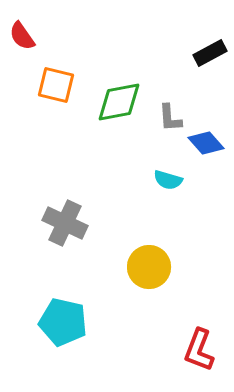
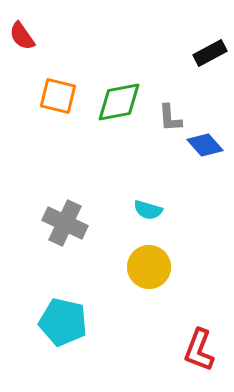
orange square: moved 2 px right, 11 px down
blue diamond: moved 1 px left, 2 px down
cyan semicircle: moved 20 px left, 30 px down
